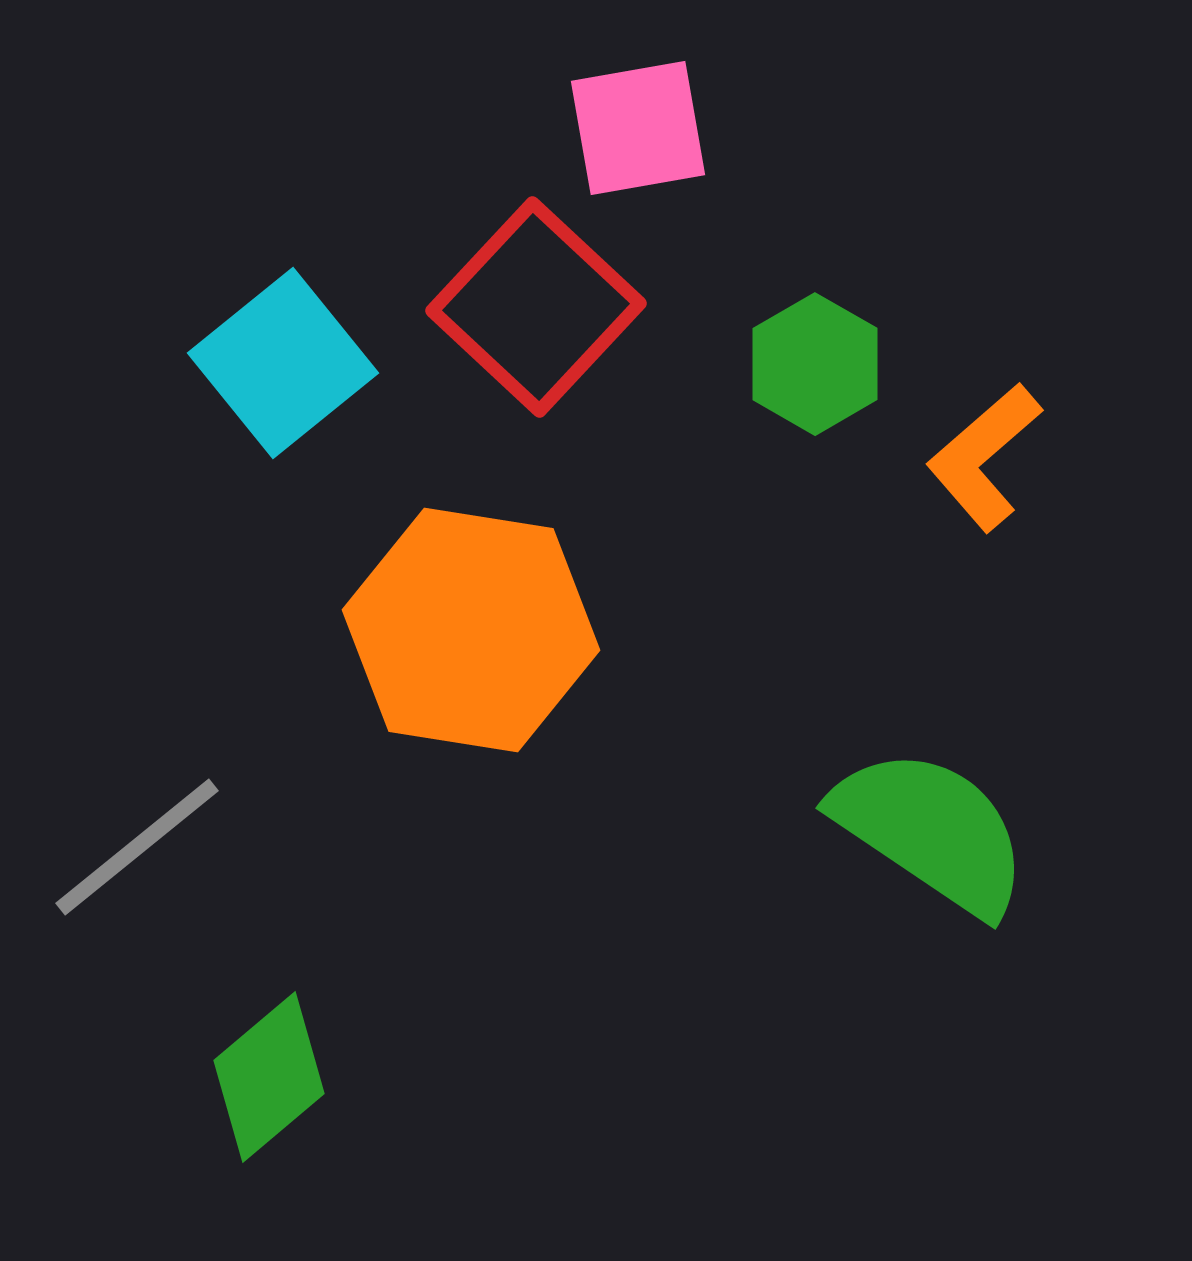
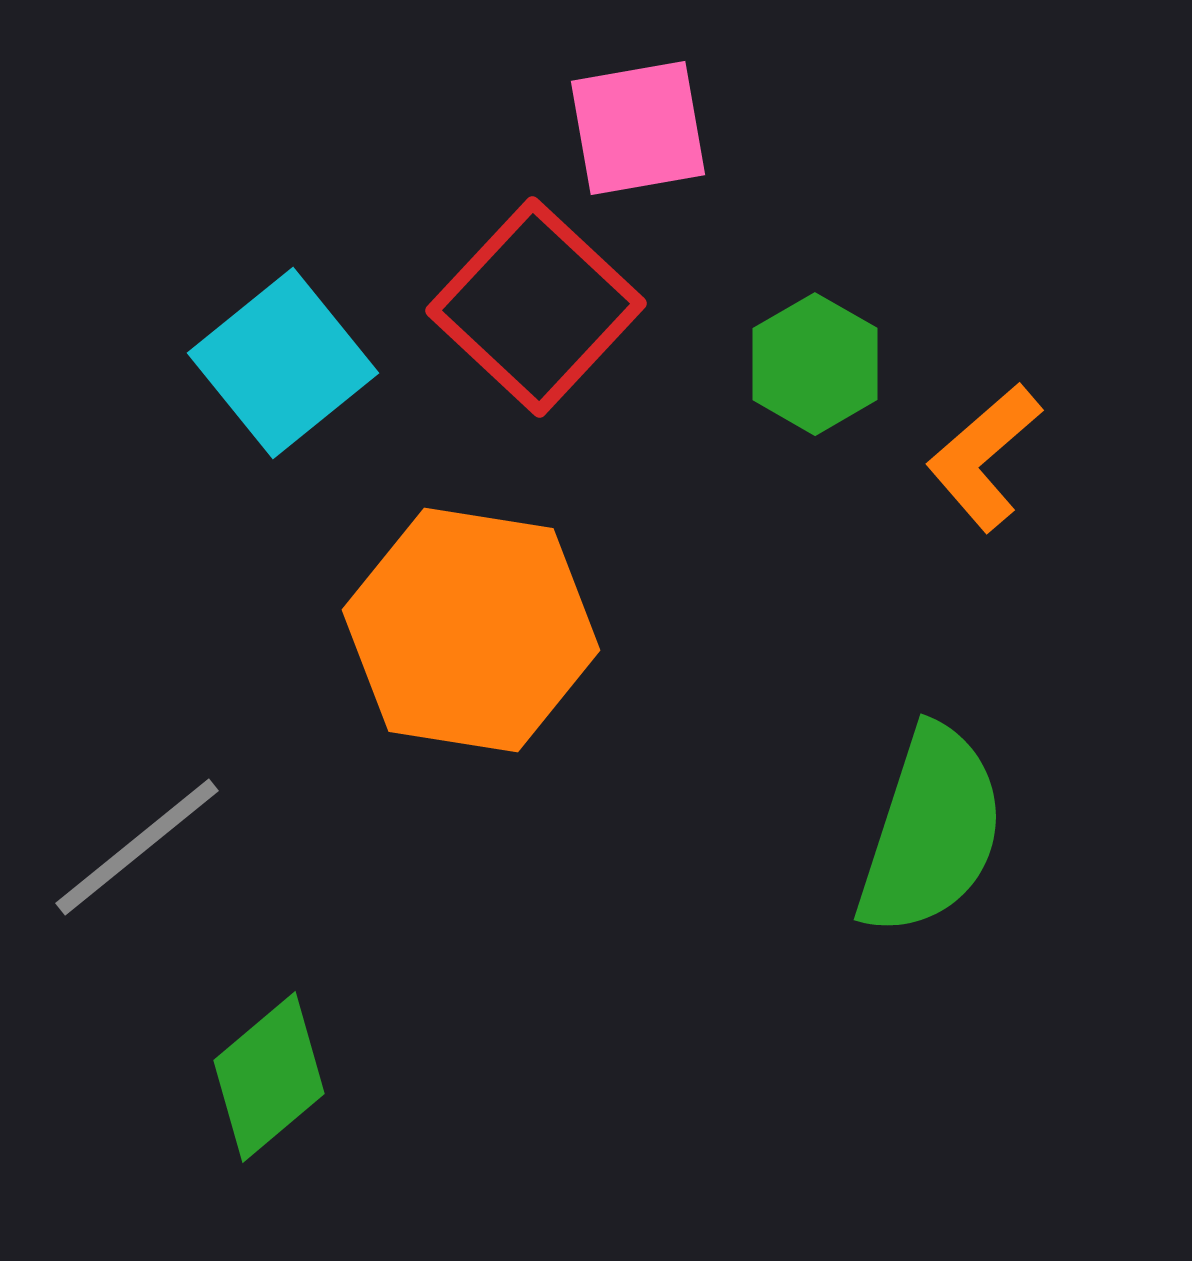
green semicircle: rotated 74 degrees clockwise
